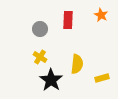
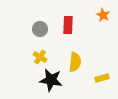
orange star: moved 2 px right
red rectangle: moved 5 px down
yellow semicircle: moved 2 px left, 2 px up
black star: rotated 25 degrees counterclockwise
